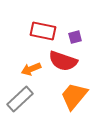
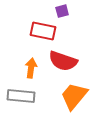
purple square: moved 13 px left, 26 px up
orange arrow: moved 1 px up; rotated 120 degrees clockwise
gray rectangle: moved 1 px right, 3 px up; rotated 48 degrees clockwise
